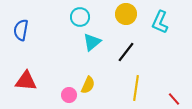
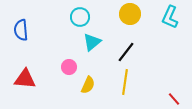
yellow circle: moved 4 px right
cyan L-shape: moved 10 px right, 5 px up
blue semicircle: rotated 15 degrees counterclockwise
red triangle: moved 1 px left, 2 px up
yellow line: moved 11 px left, 6 px up
pink circle: moved 28 px up
